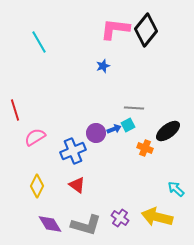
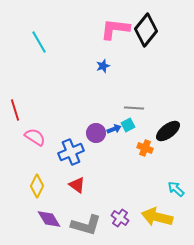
pink semicircle: rotated 65 degrees clockwise
blue cross: moved 2 px left, 1 px down
purple diamond: moved 1 px left, 5 px up
